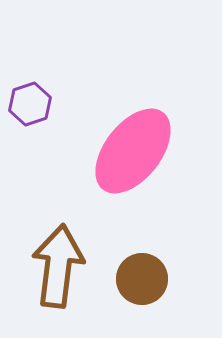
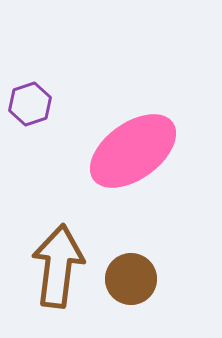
pink ellipse: rotated 16 degrees clockwise
brown circle: moved 11 px left
